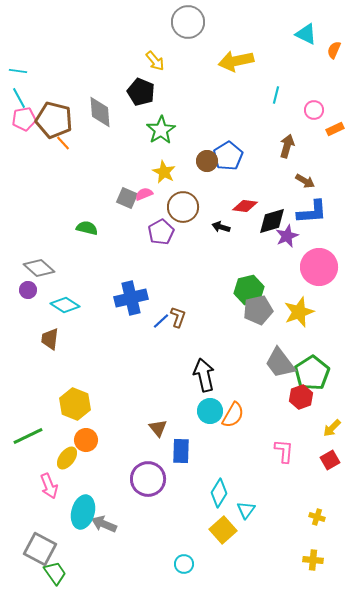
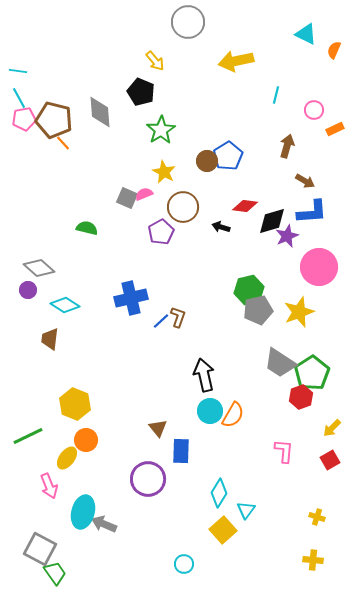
gray trapezoid at (280, 363): rotated 20 degrees counterclockwise
